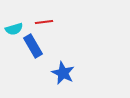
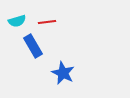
red line: moved 3 px right
cyan semicircle: moved 3 px right, 8 px up
